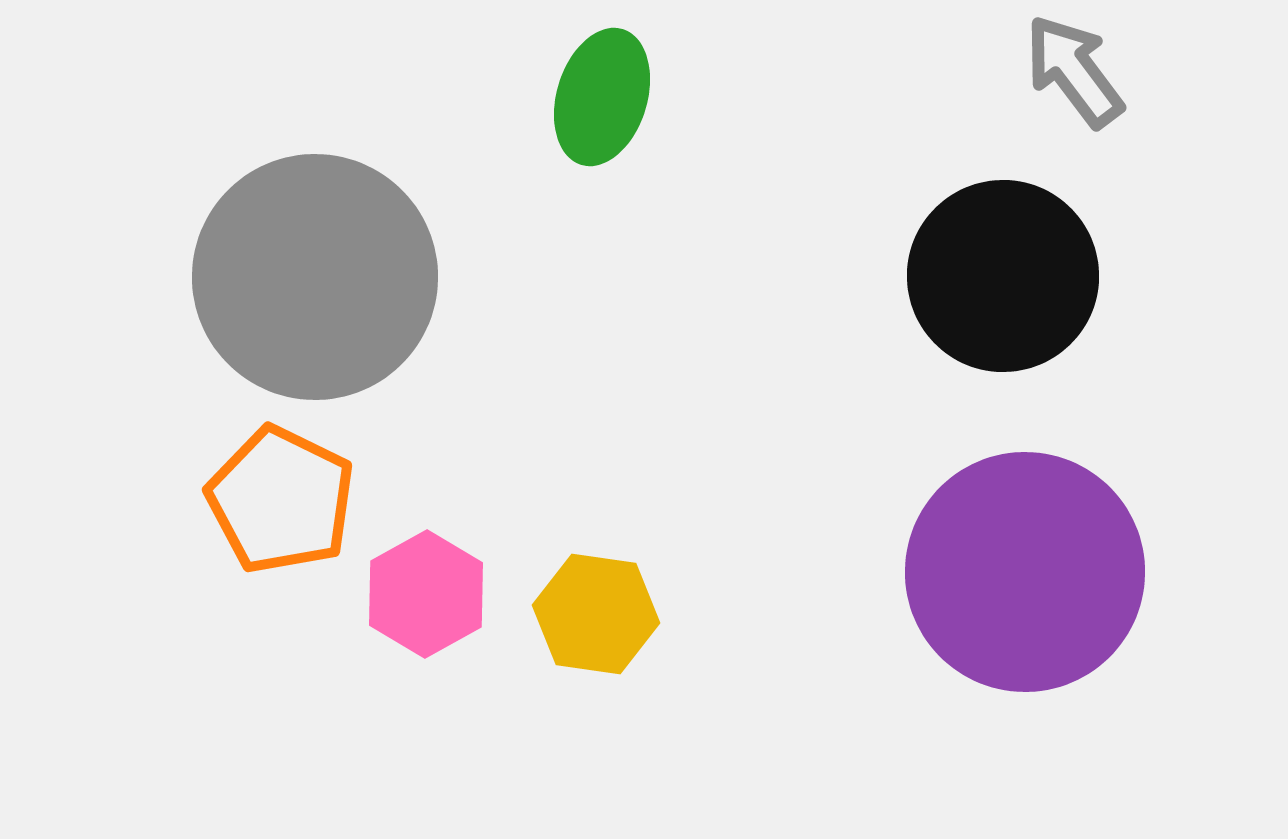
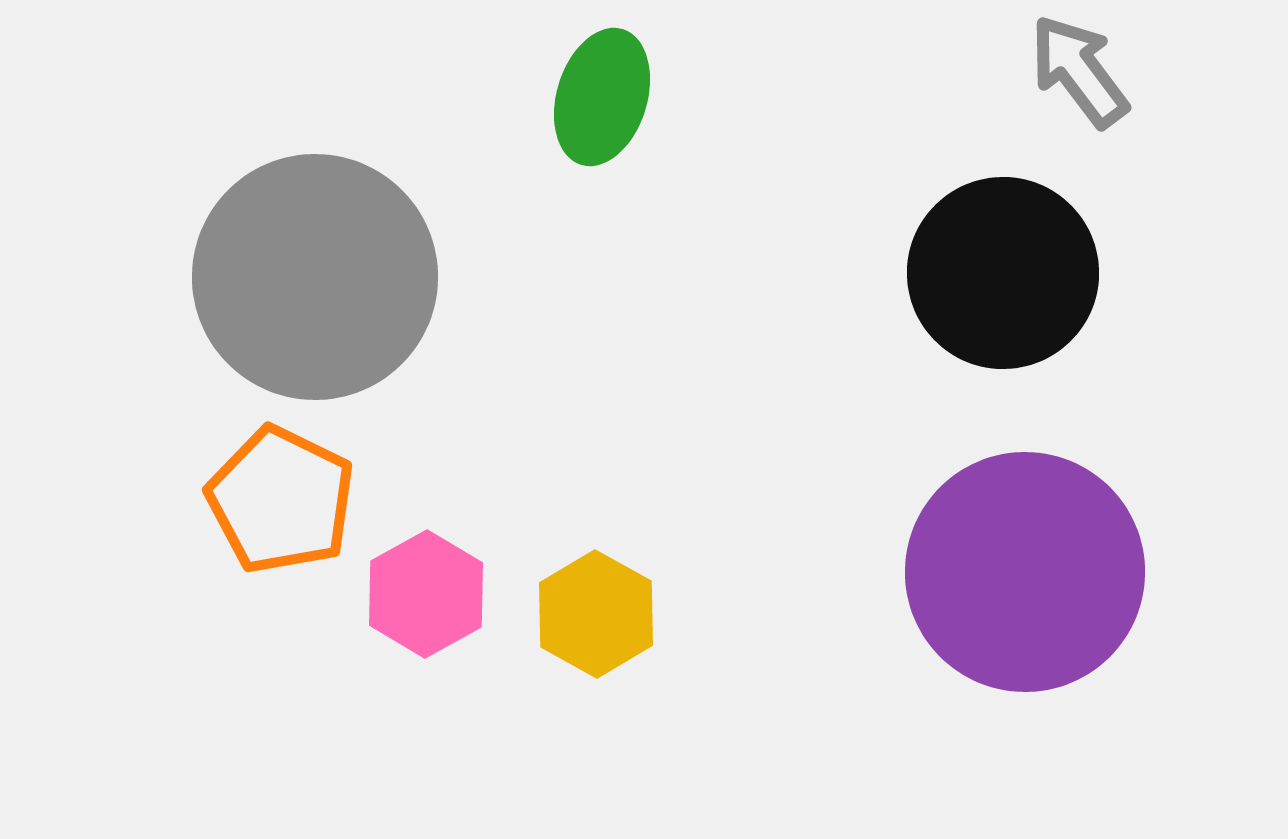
gray arrow: moved 5 px right
black circle: moved 3 px up
yellow hexagon: rotated 21 degrees clockwise
